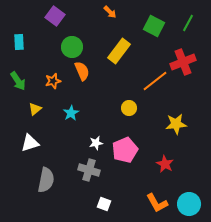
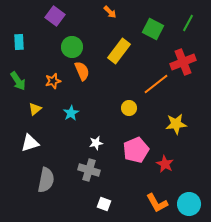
green square: moved 1 px left, 3 px down
orange line: moved 1 px right, 3 px down
pink pentagon: moved 11 px right
